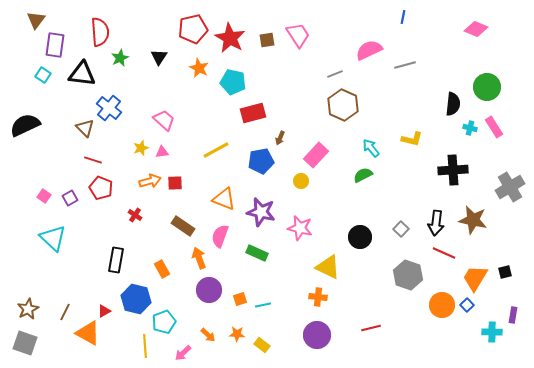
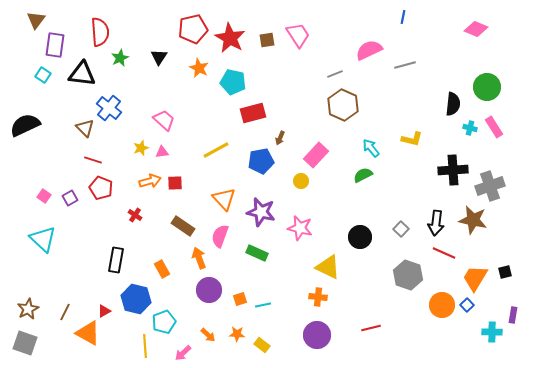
gray cross at (510, 187): moved 20 px left, 1 px up; rotated 12 degrees clockwise
orange triangle at (224, 199): rotated 25 degrees clockwise
cyan triangle at (53, 238): moved 10 px left, 1 px down
